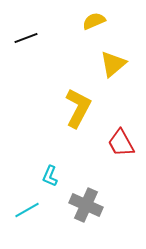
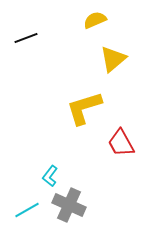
yellow semicircle: moved 1 px right, 1 px up
yellow triangle: moved 5 px up
yellow L-shape: moved 6 px right; rotated 135 degrees counterclockwise
cyan L-shape: rotated 15 degrees clockwise
gray cross: moved 17 px left
